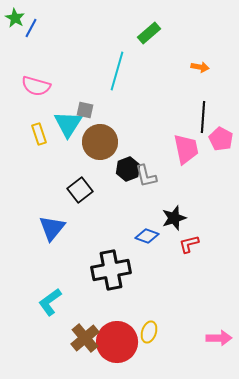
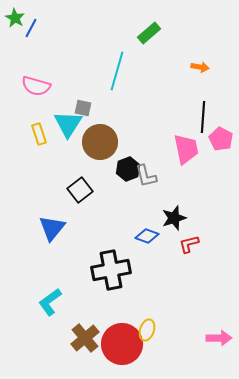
gray square: moved 2 px left, 2 px up
yellow ellipse: moved 2 px left, 2 px up
red circle: moved 5 px right, 2 px down
